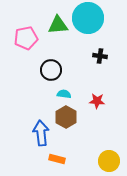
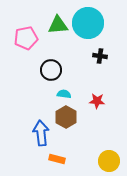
cyan circle: moved 5 px down
